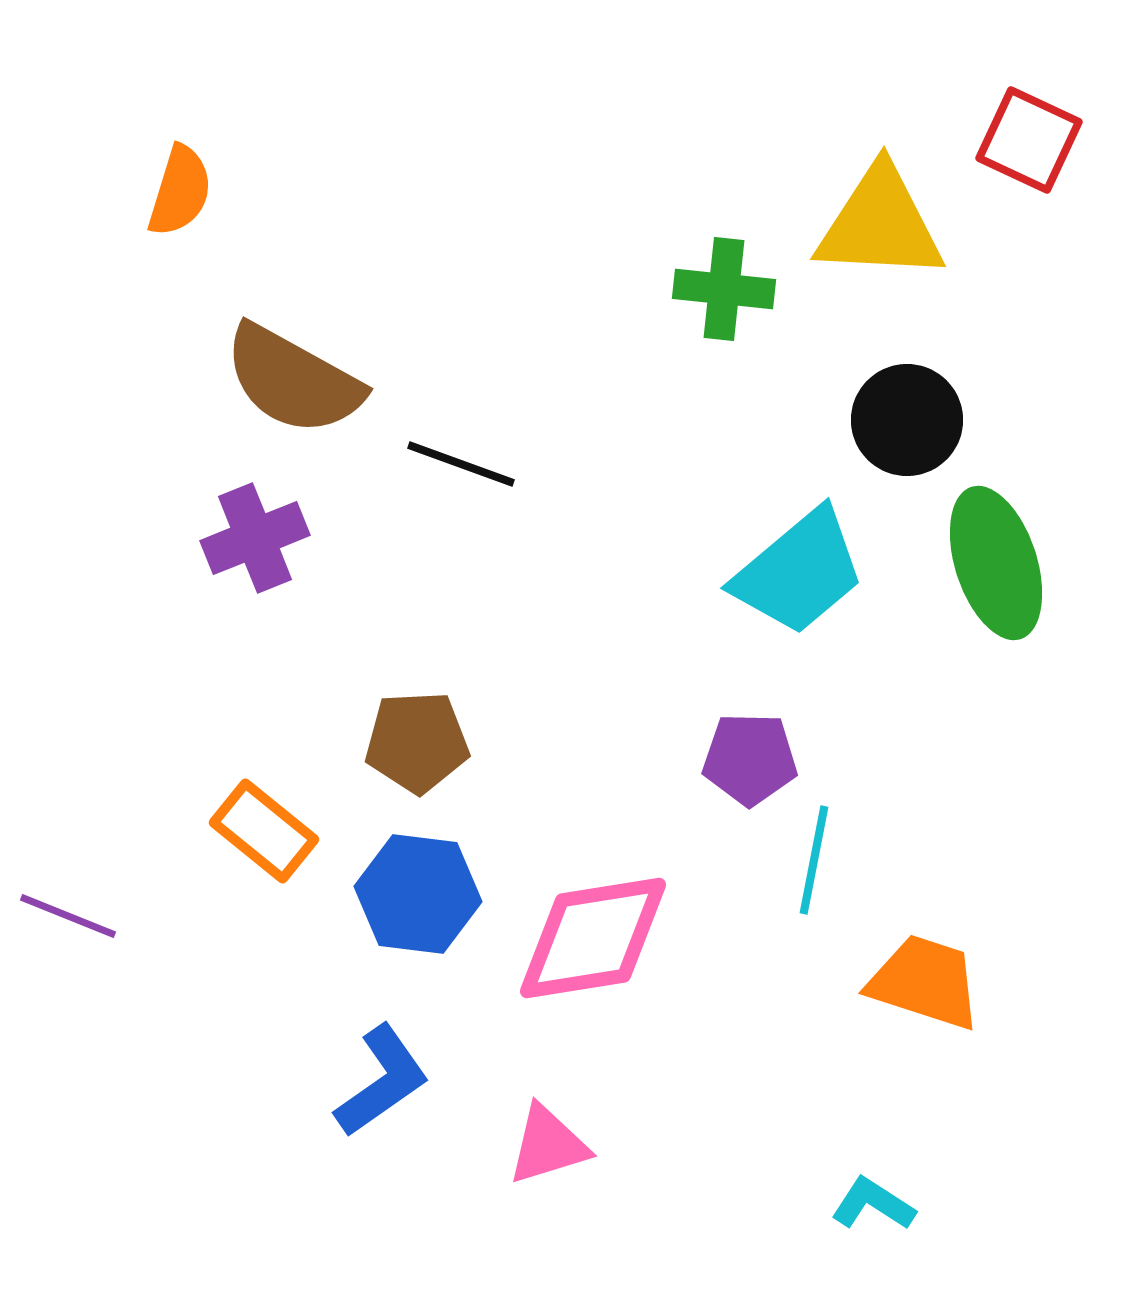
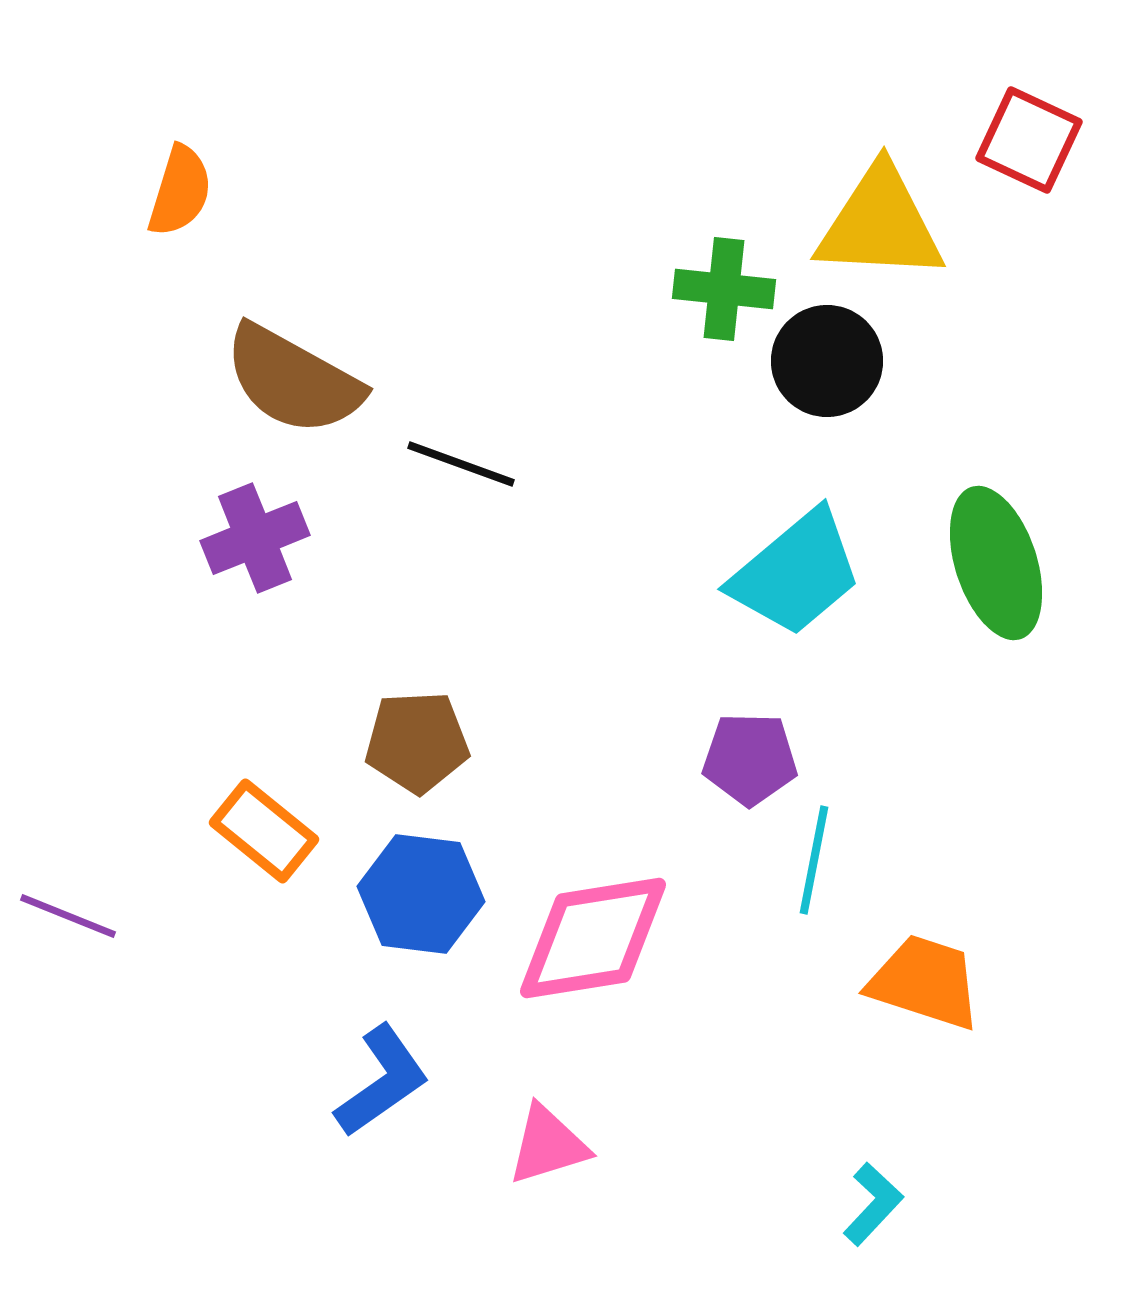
black circle: moved 80 px left, 59 px up
cyan trapezoid: moved 3 px left, 1 px down
blue hexagon: moved 3 px right
cyan L-shape: rotated 100 degrees clockwise
